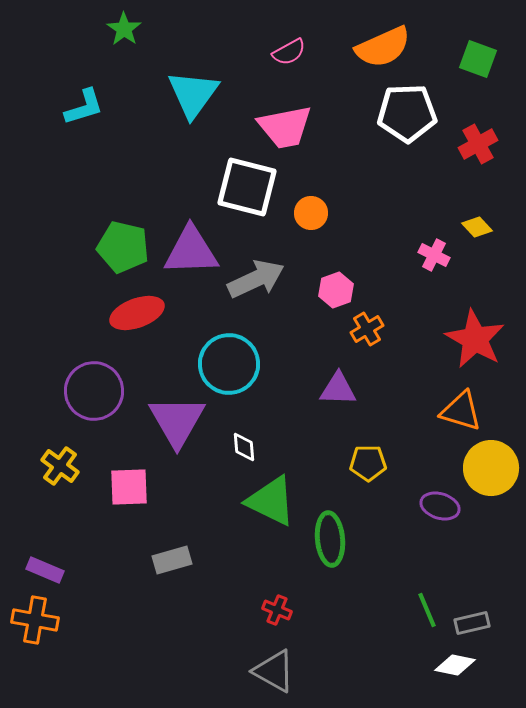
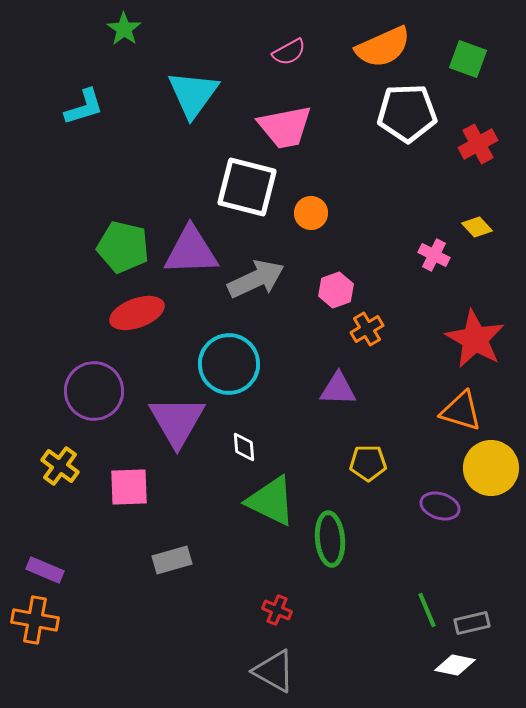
green square at (478, 59): moved 10 px left
